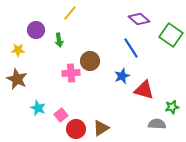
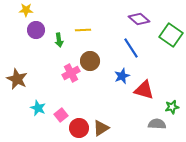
yellow line: moved 13 px right, 17 px down; rotated 49 degrees clockwise
yellow star: moved 8 px right, 40 px up
pink cross: rotated 24 degrees counterclockwise
red circle: moved 3 px right, 1 px up
